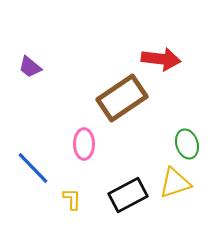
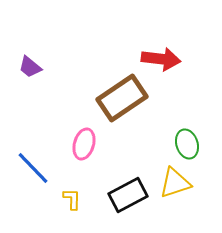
pink ellipse: rotated 16 degrees clockwise
